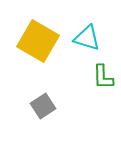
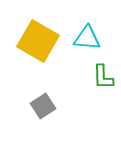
cyan triangle: rotated 12 degrees counterclockwise
